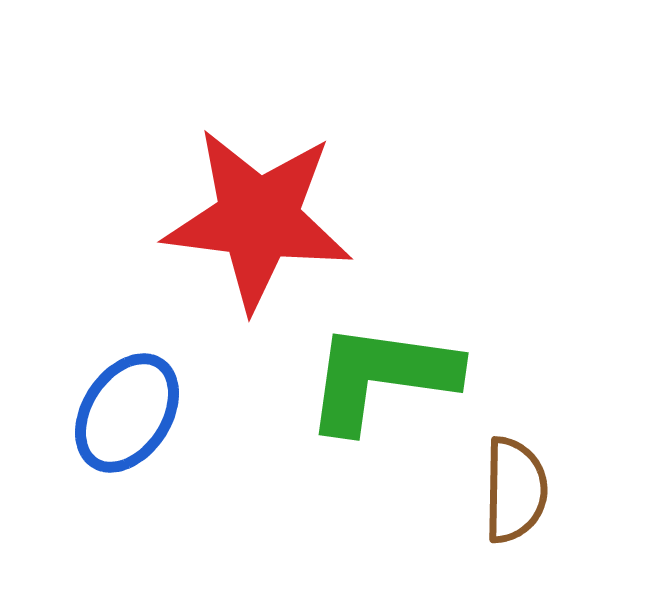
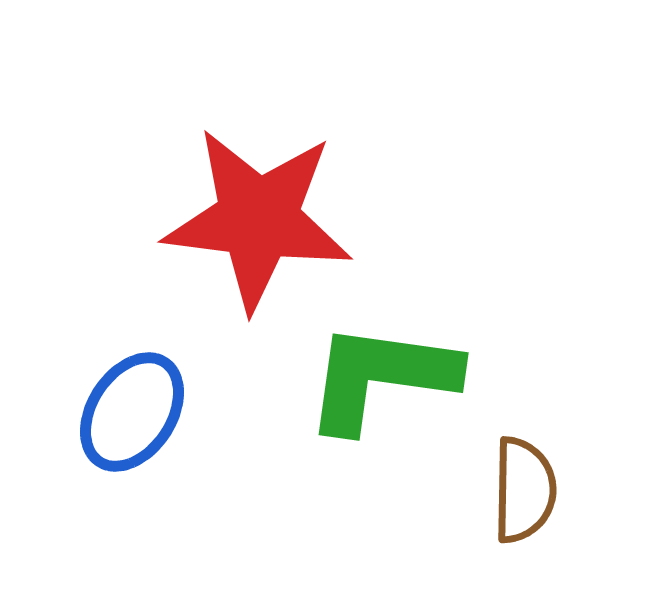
blue ellipse: moved 5 px right, 1 px up
brown semicircle: moved 9 px right
